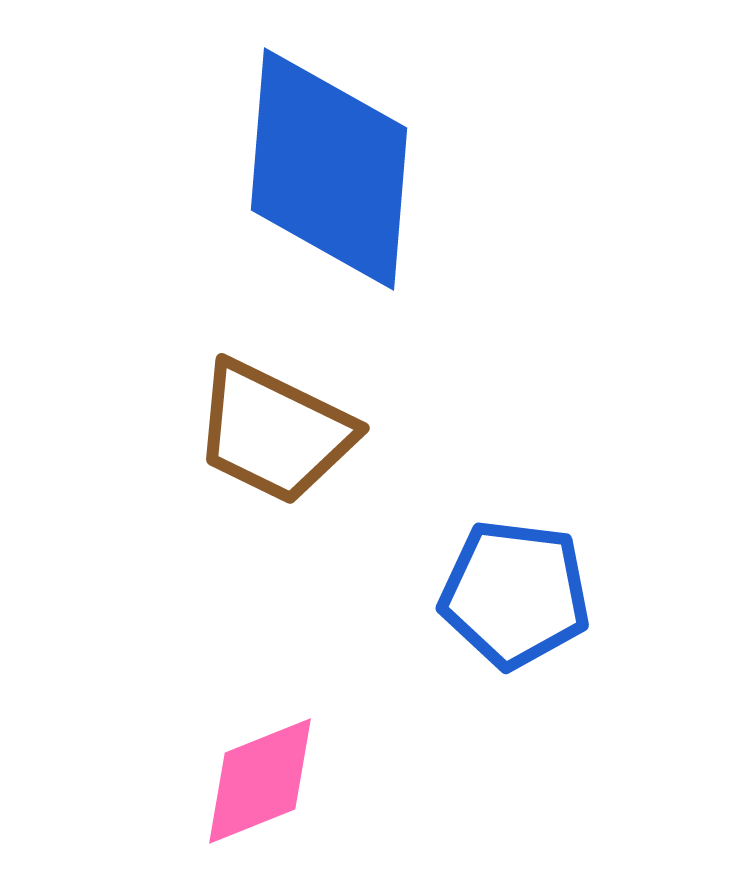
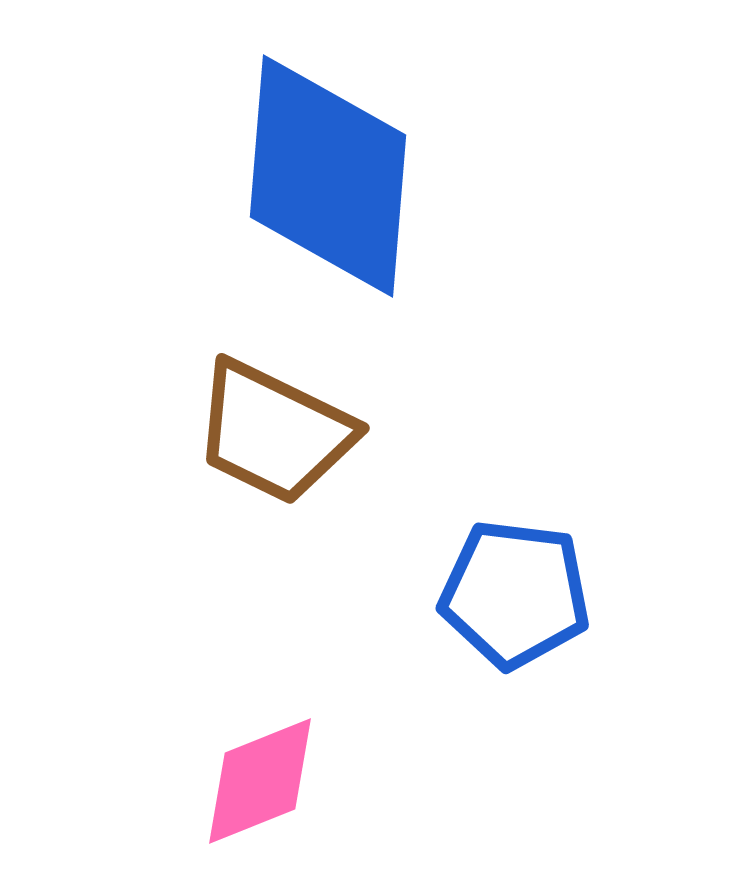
blue diamond: moved 1 px left, 7 px down
